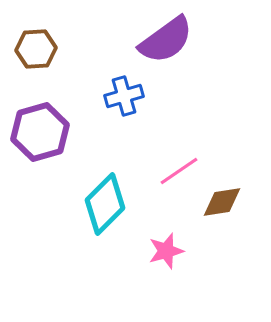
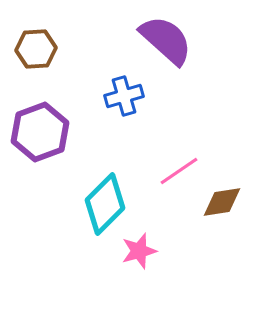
purple semicircle: rotated 102 degrees counterclockwise
purple hexagon: rotated 4 degrees counterclockwise
pink star: moved 27 px left
